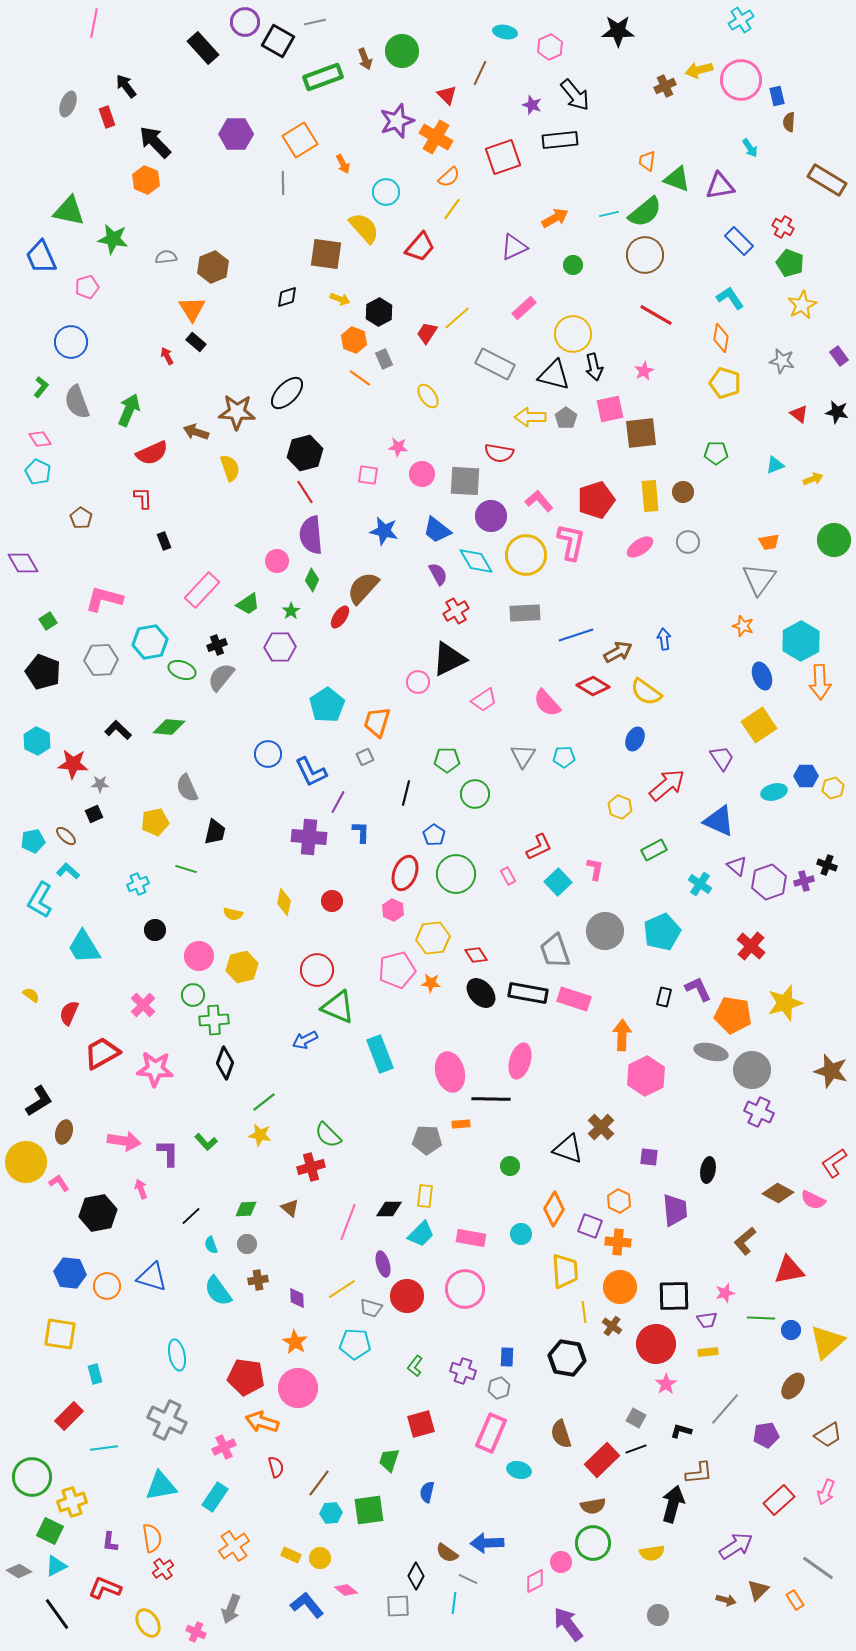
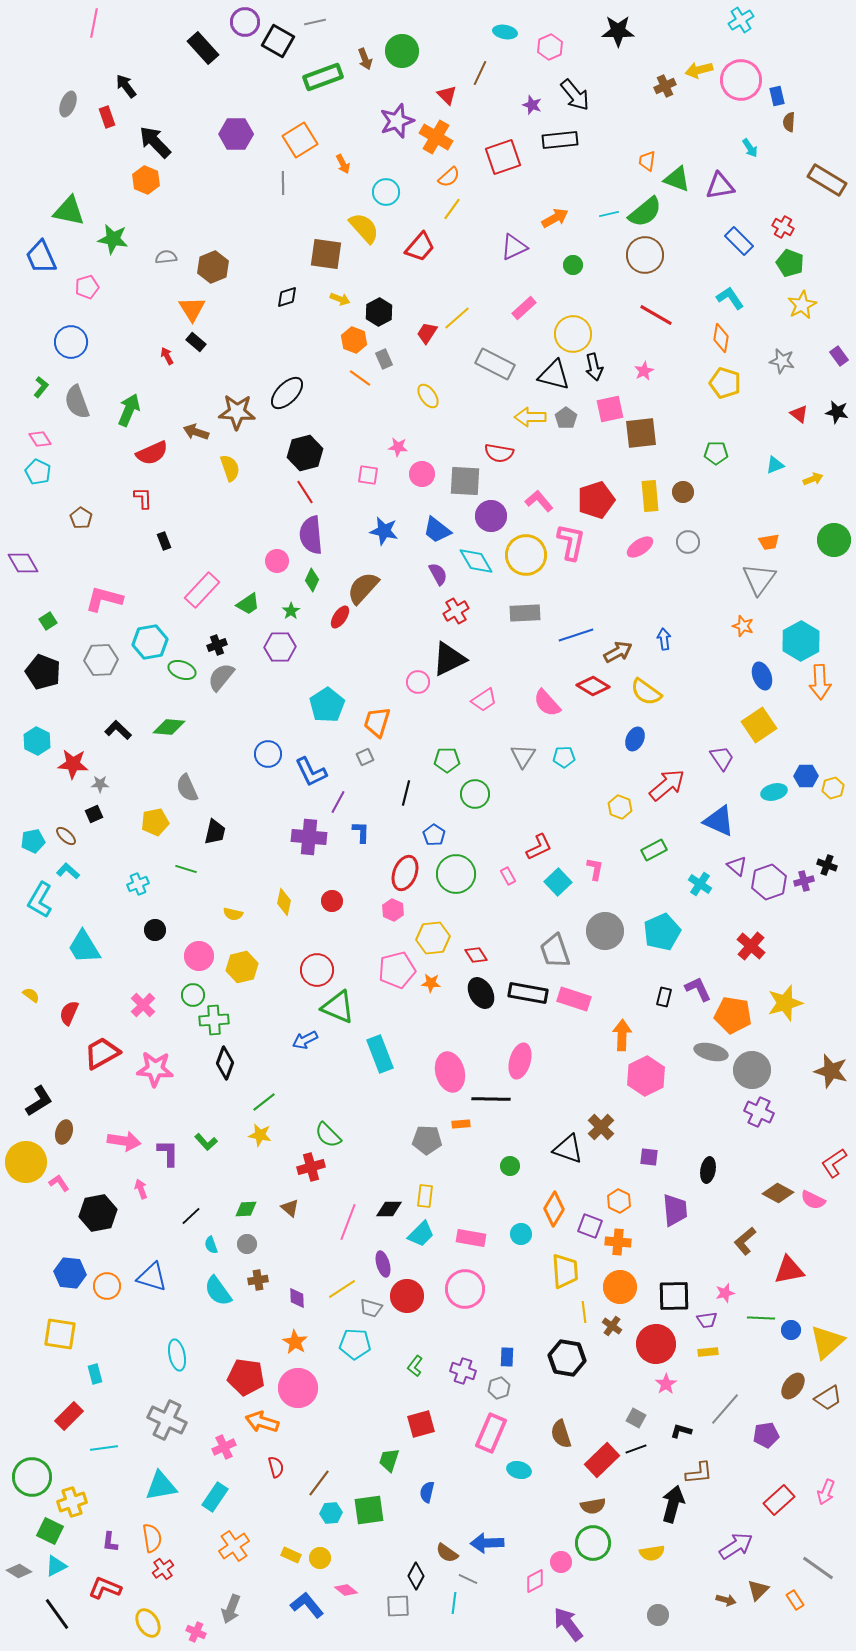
black ellipse at (481, 993): rotated 12 degrees clockwise
brown trapezoid at (828, 1435): moved 37 px up
